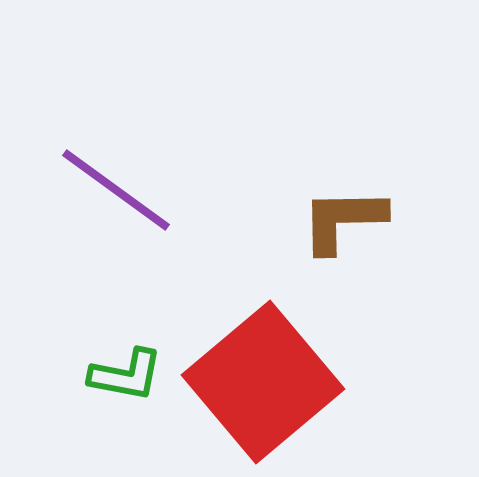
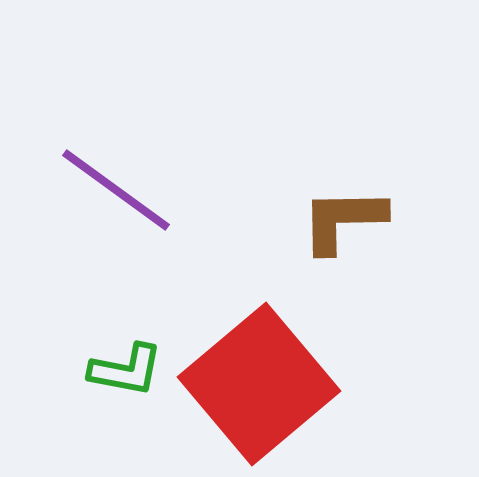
green L-shape: moved 5 px up
red square: moved 4 px left, 2 px down
